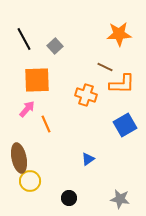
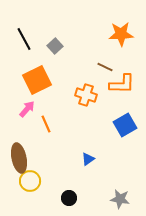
orange star: moved 2 px right
orange square: rotated 24 degrees counterclockwise
